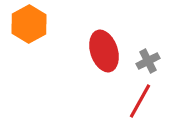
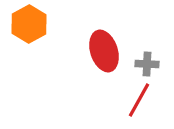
gray cross: moved 1 px left, 3 px down; rotated 30 degrees clockwise
red line: moved 1 px left, 1 px up
